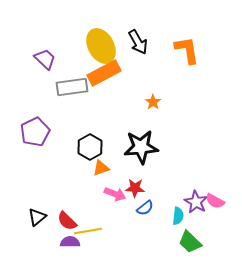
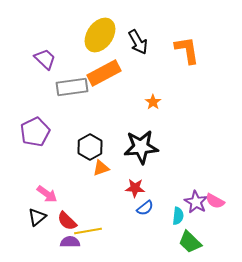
yellow ellipse: moved 1 px left, 11 px up; rotated 64 degrees clockwise
pink arrow: moved 68 px left; rotated 15 degrees clockwise
